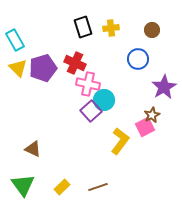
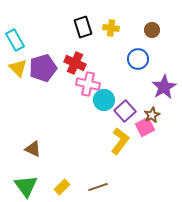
yellow cross: rotated 14 degrees clockwise
purple square: moved 34 px right
green triangle: moved 3 px right, 1 px down
